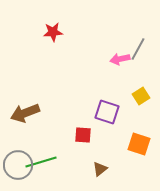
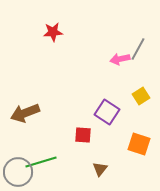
purple square: rotated 15 degrees clockwise
gray circle: moved 7 px down
brown triangle: rotated 14 degrees counterclockwise
